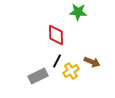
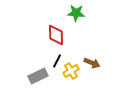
green star: moved 2 px left, 1 px down
brown arrow: moved 1 px down
